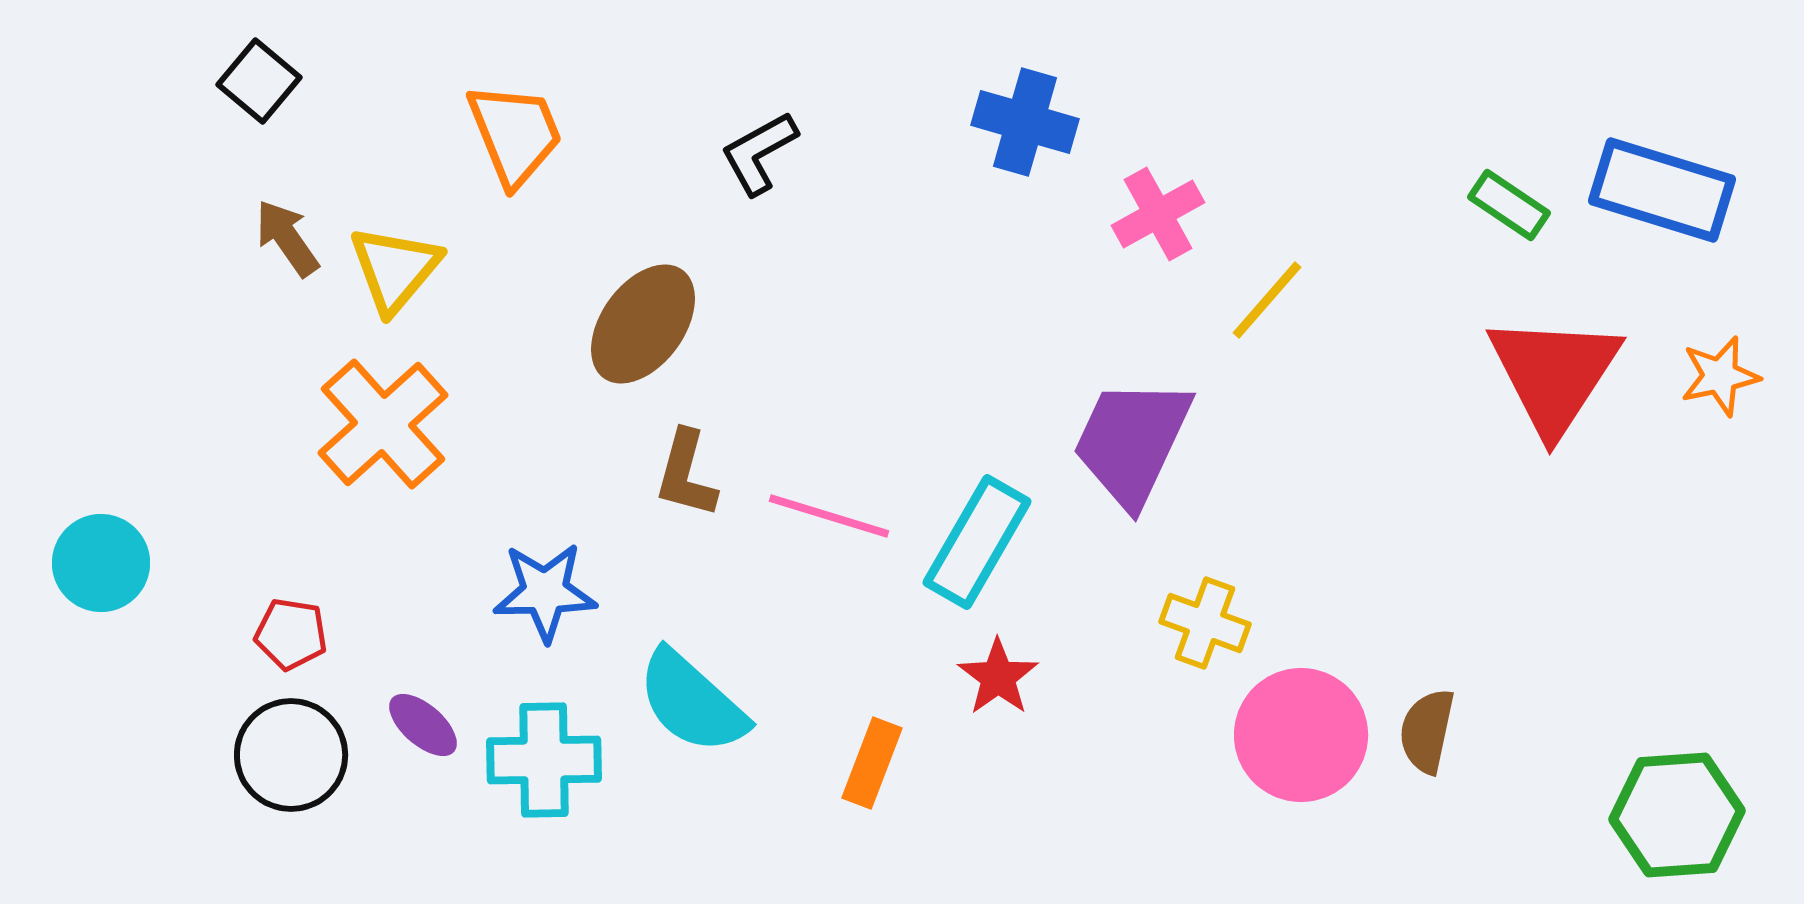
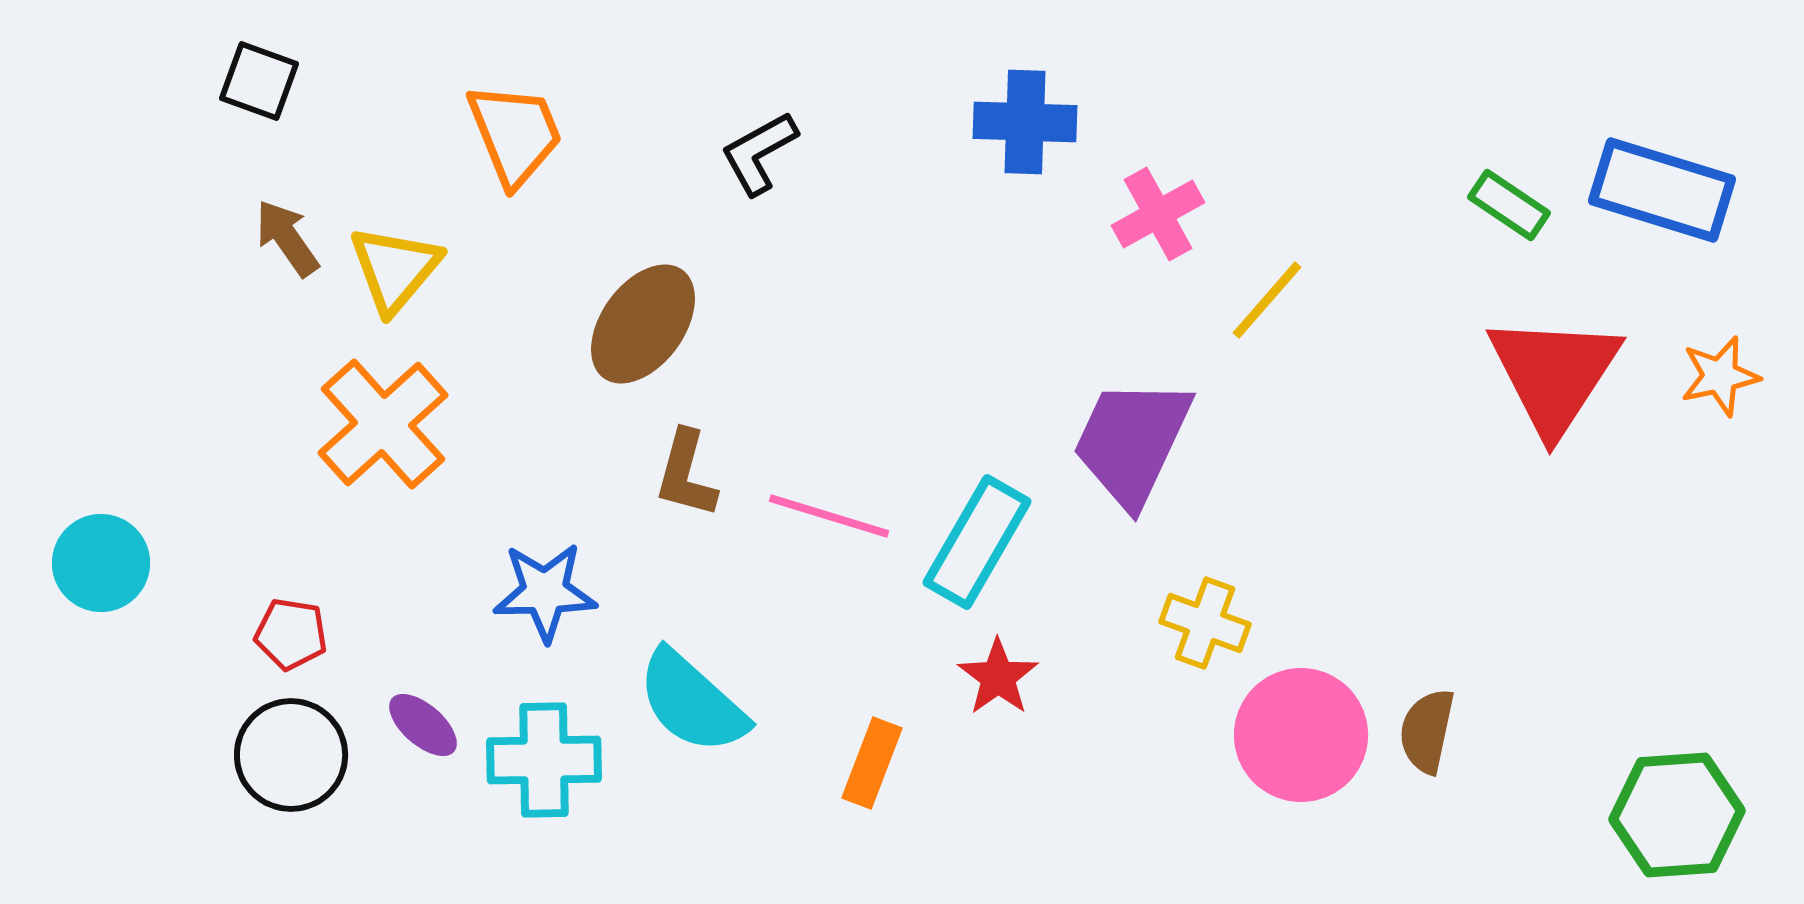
black square: rotated 20 degrees counterclockwise
blue cross: rotated 14 degrees counterclockwise
